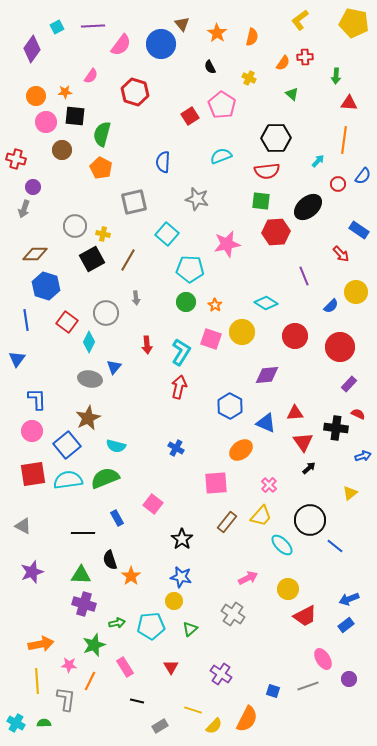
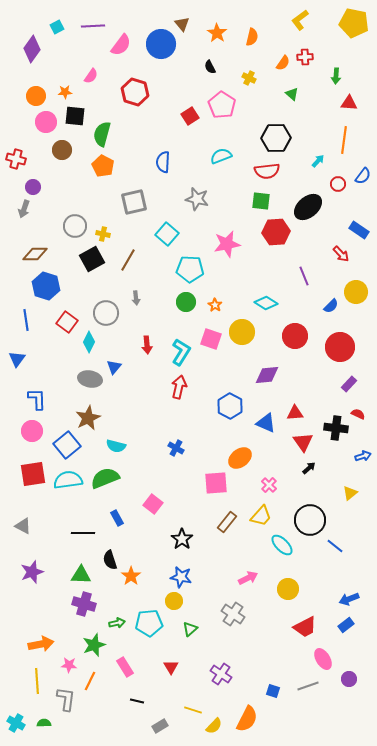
orange pentagon at (101, 168): moved 2 px right, 2 px up
orange ellipse at (241, 450): moved 1 px left, 8 px down
red trapezoid at (305, 616): moved 11 px down
cyan pentagon at (151, 626): moved 2 px left, 3 px up
